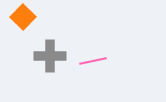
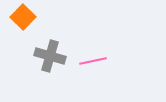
gray cross: rotated 16 degrees clockwise
